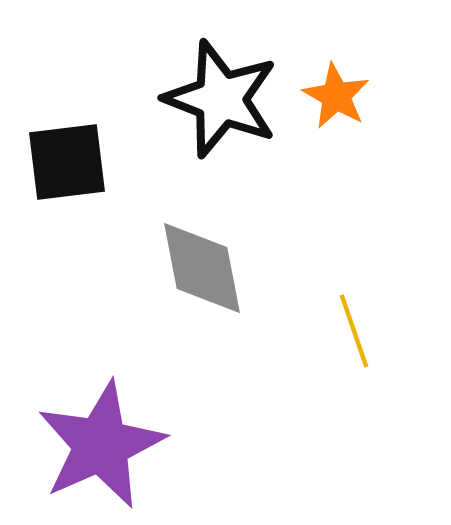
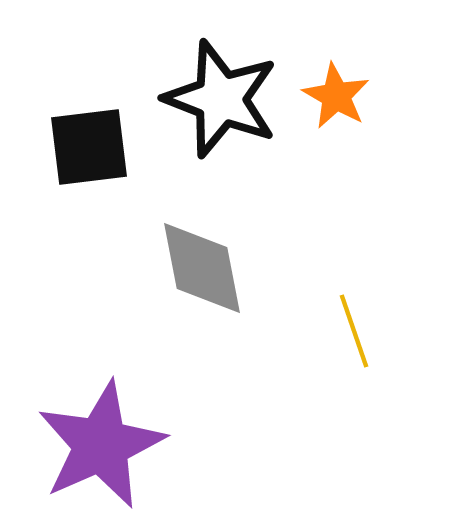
black square: moved 22 px right, 15 px up
